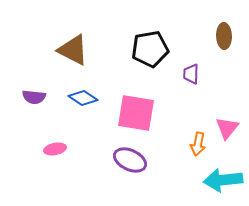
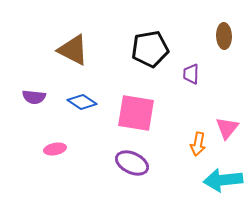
blue diamond: moved 1 px left, 4 px down
purple ellipse: moved 2 px right, 3 px down
